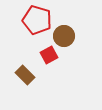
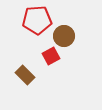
red pentagon: rotated 20 degrees counterclockwise
red square: moved 2 px right, 1 px down
